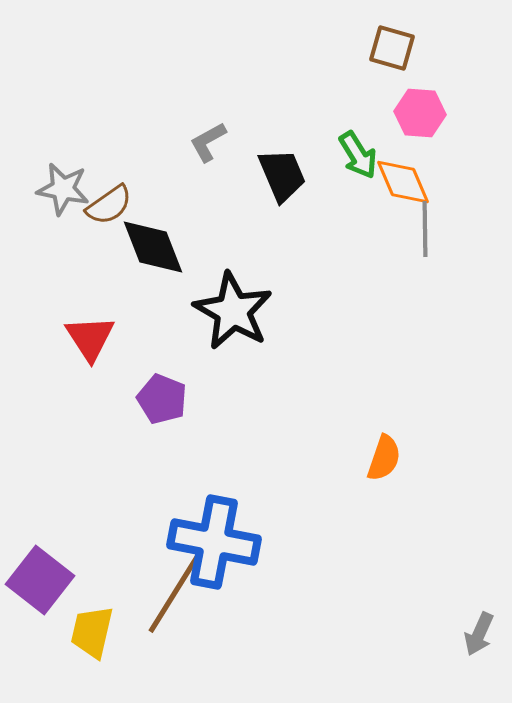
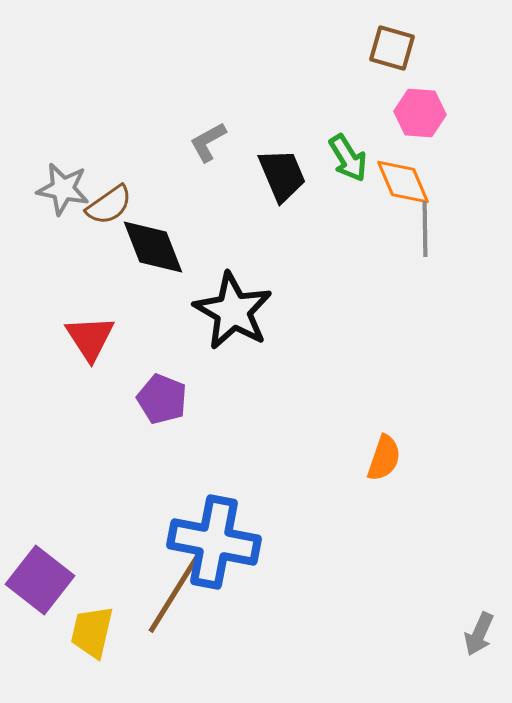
green arrow: moved 10 px left, 3 px down
